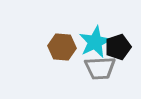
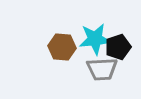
cyan star: moved 3 px up; rotated 20 degrees clockwise
gray trapezoid: moved 2 px right, 1 px down
